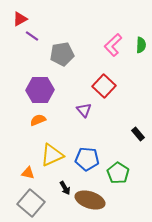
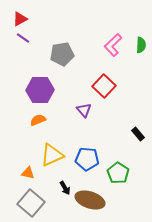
purple line: moved 9 px left, 2 px down
